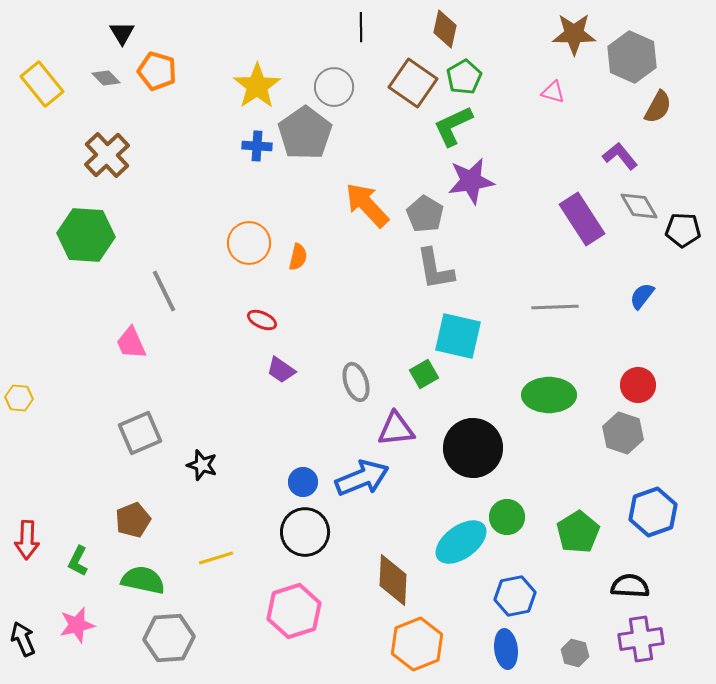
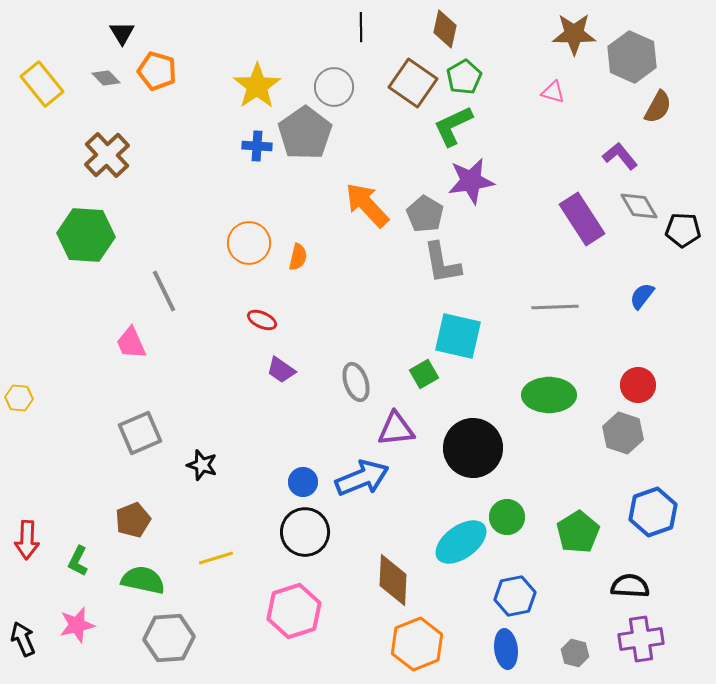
gray L-shape at (435, 269): moved 7 px right, 6 px up
